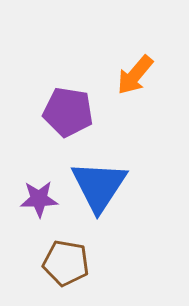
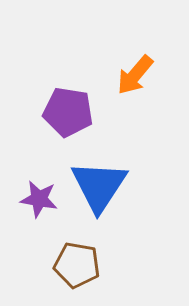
purple star: rotated 12 degrees clockwise
brown pentagon: moved 11 px right, 2 px down
